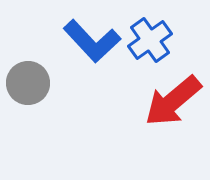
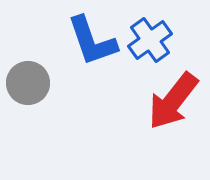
blue L-shape: rotated 24 degrees clockwise
red arrow: rotated 12 degrees counterclockwise
